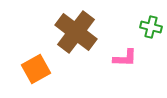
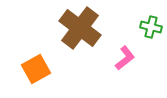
brown cross: moved 4 px right, 4 px up
pink L-shape: rotated 40 degrees counterclockwise
